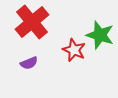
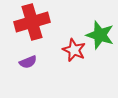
red cross: rotated 24 degrees clockwise
purple semicircle: moved 1 px left, 1 px up
